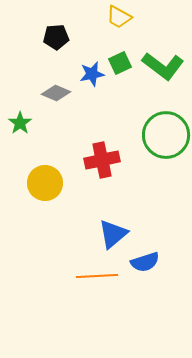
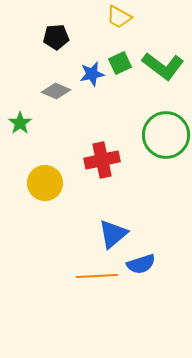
gray diamond: moved 2 px up
blue semicircle: moved 4 px left, 2 px down
